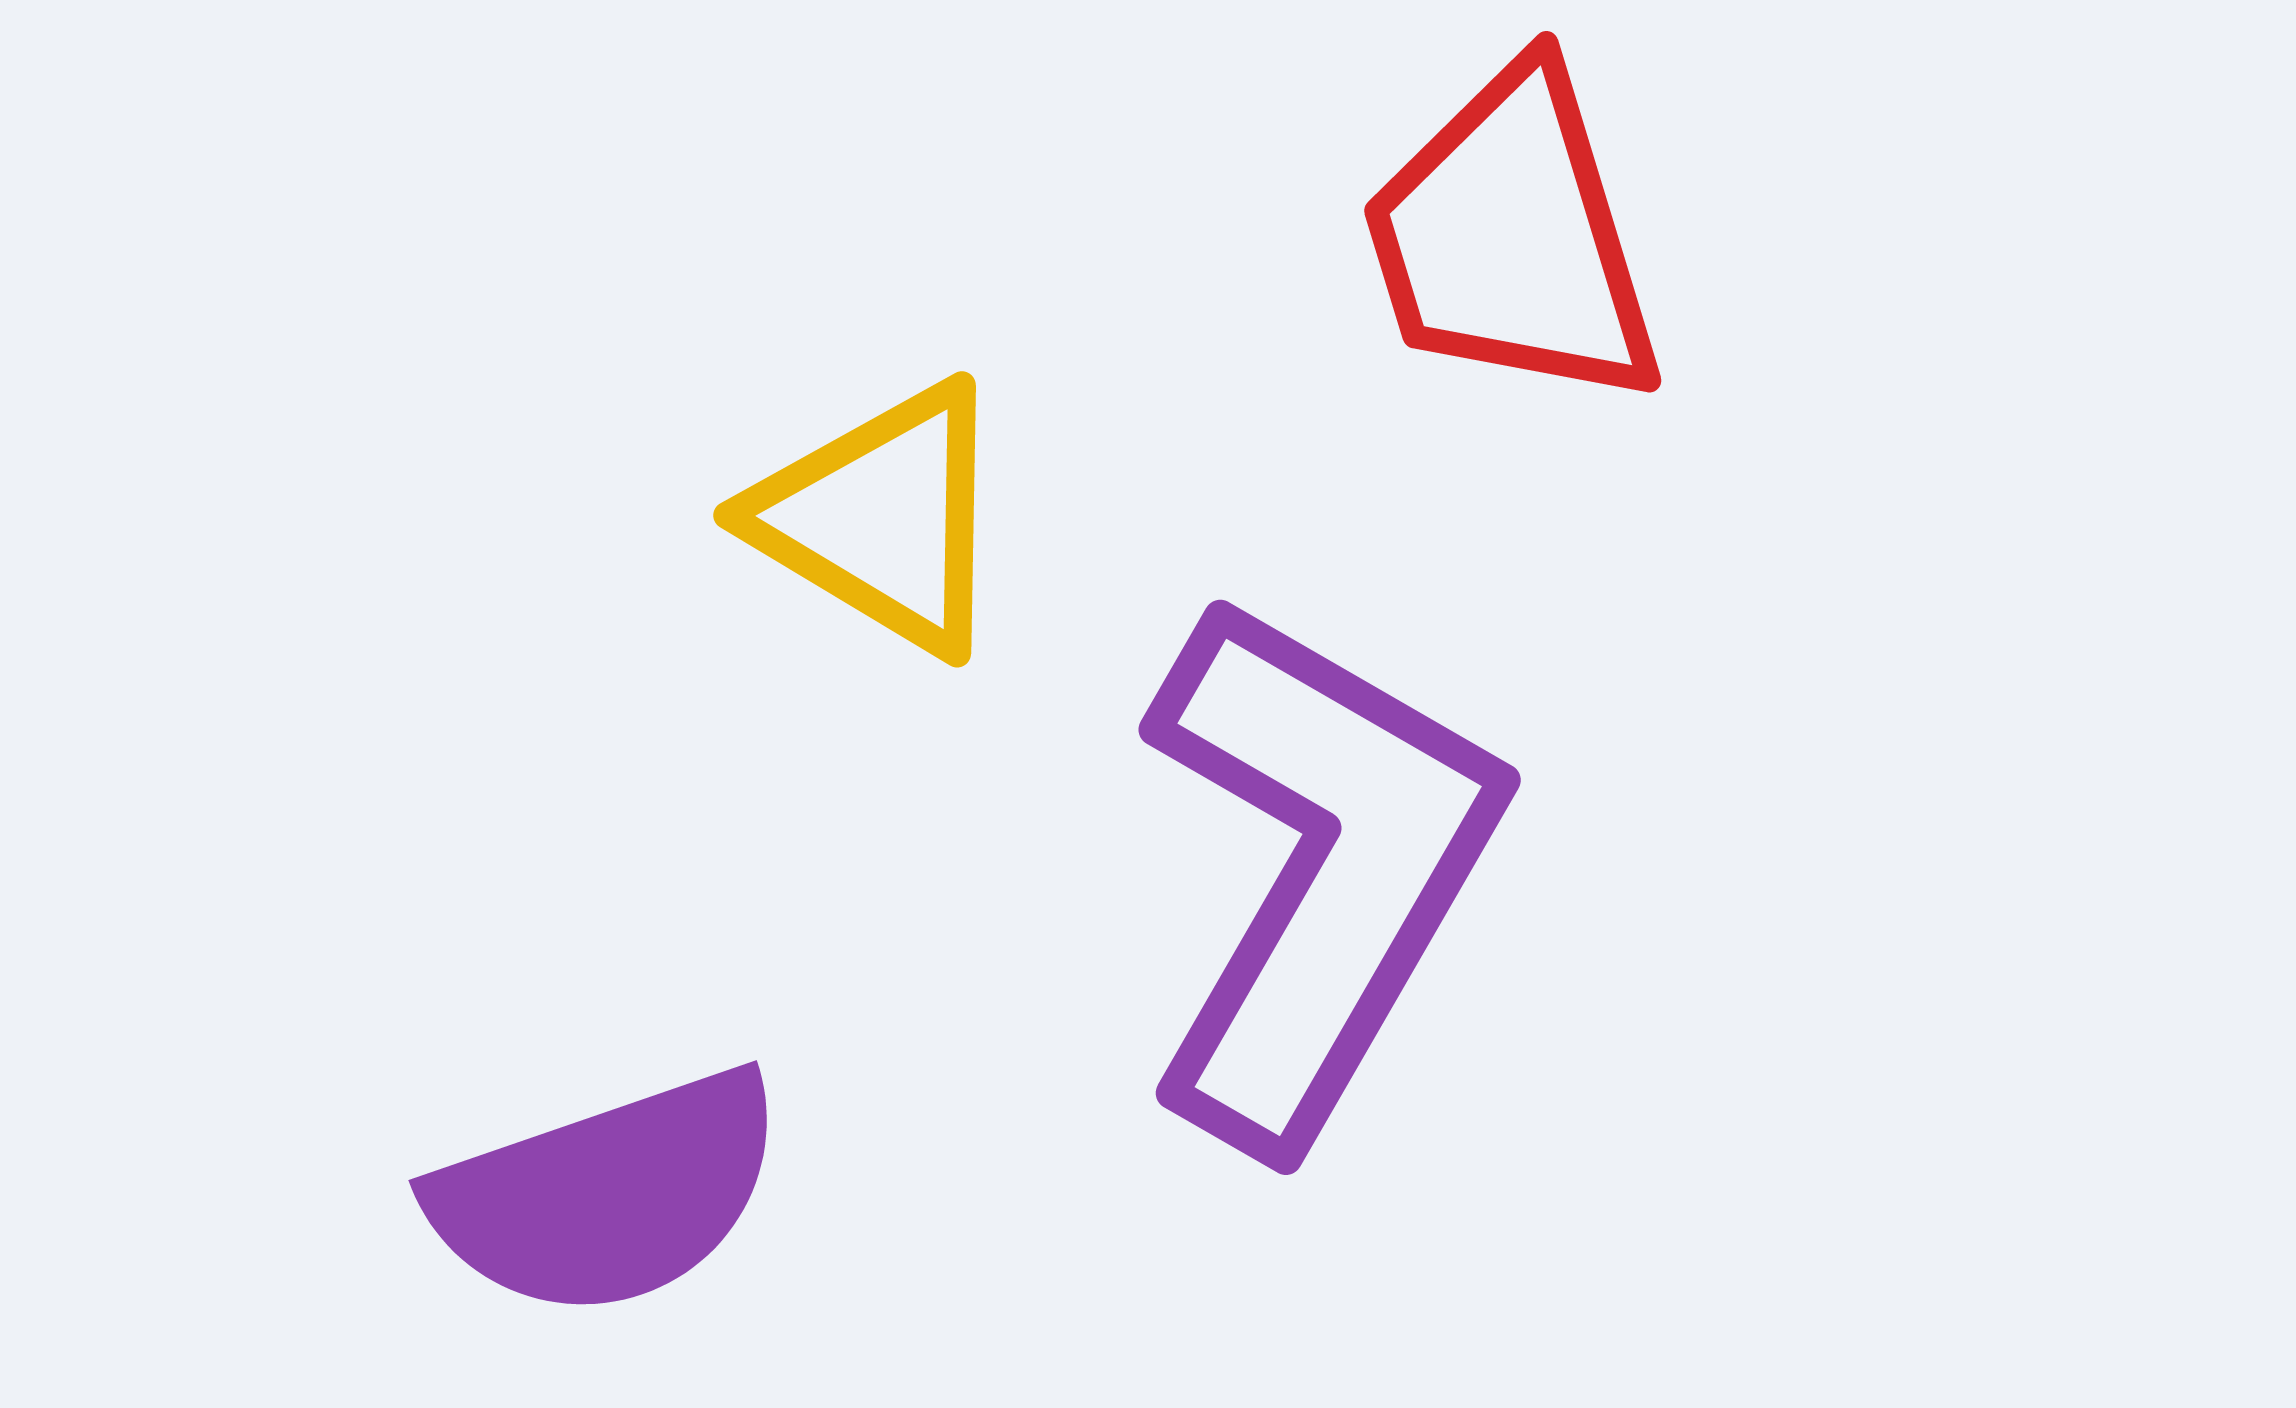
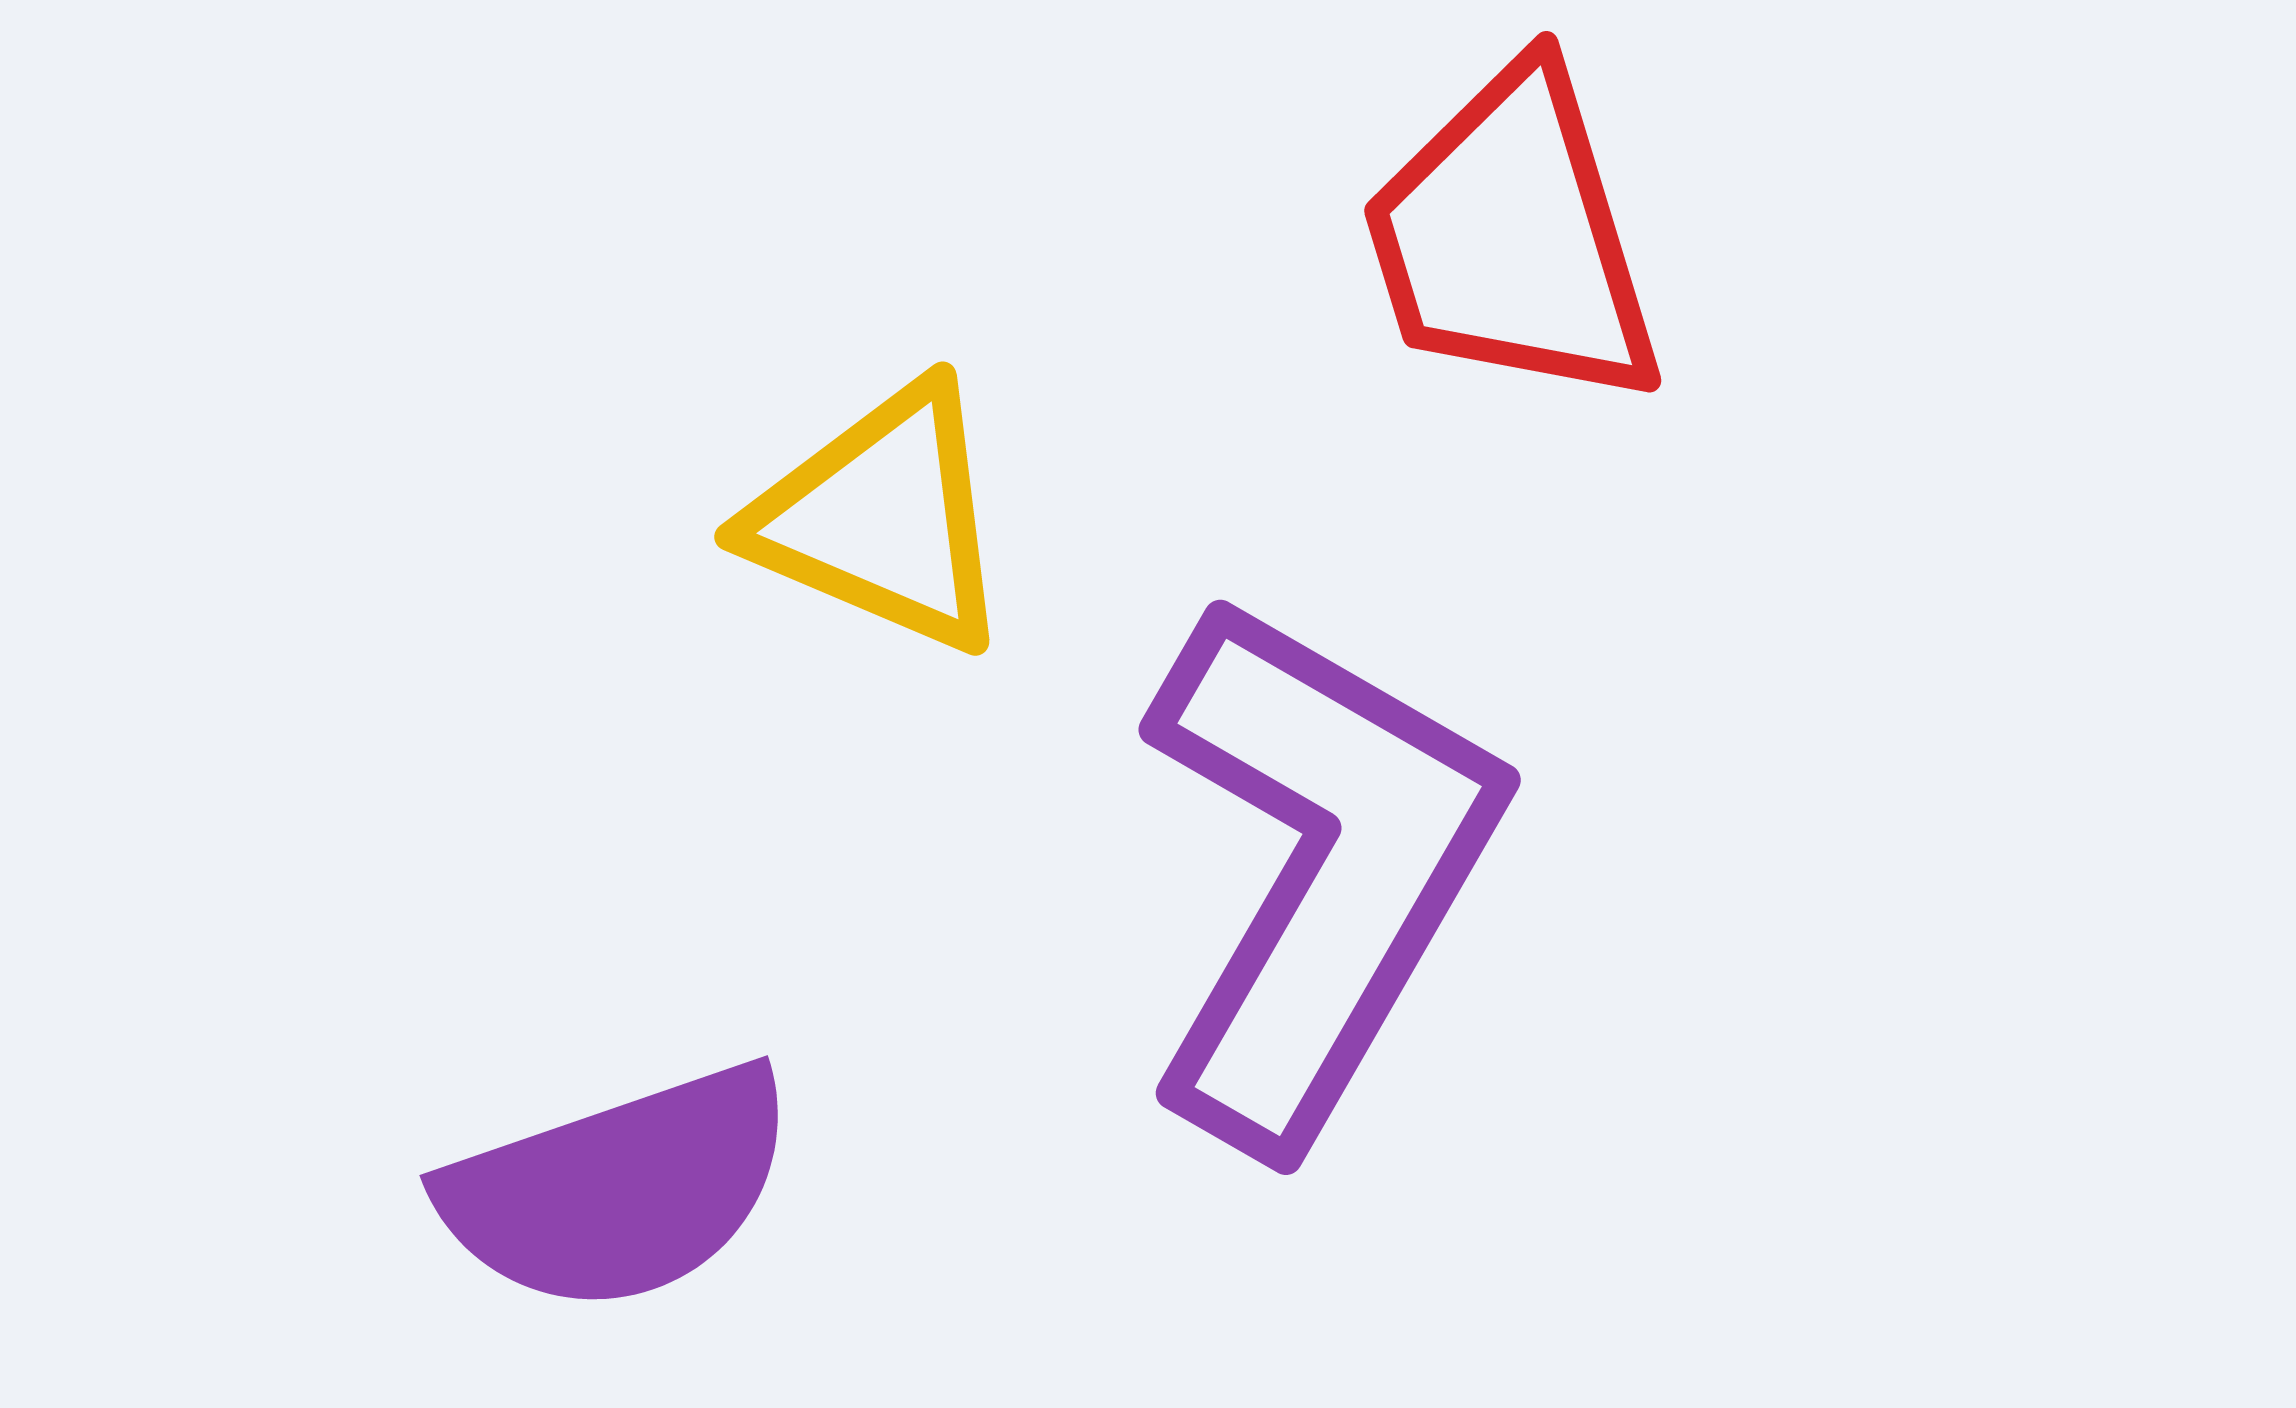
yellow triangle: rotated 8 degrees counterclockwise
purple semicircle: moved 11 px right, 5 px up
